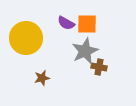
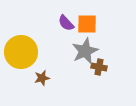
purple semicircle: rotated 18 degrees clockwise
yellow circle: moved 5 px left, 14 px down
